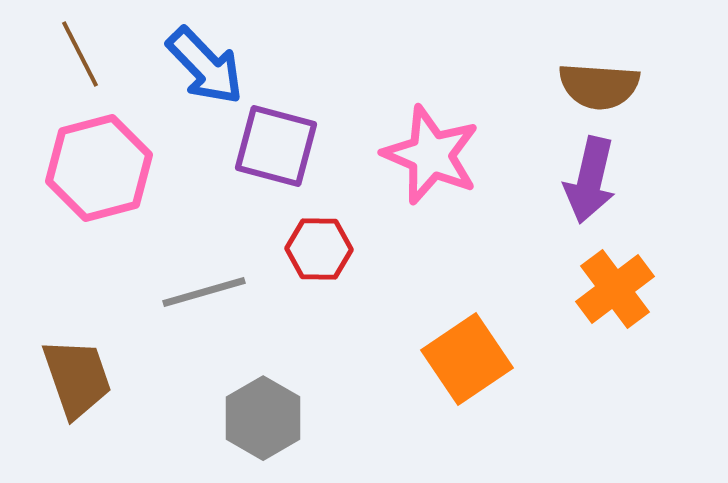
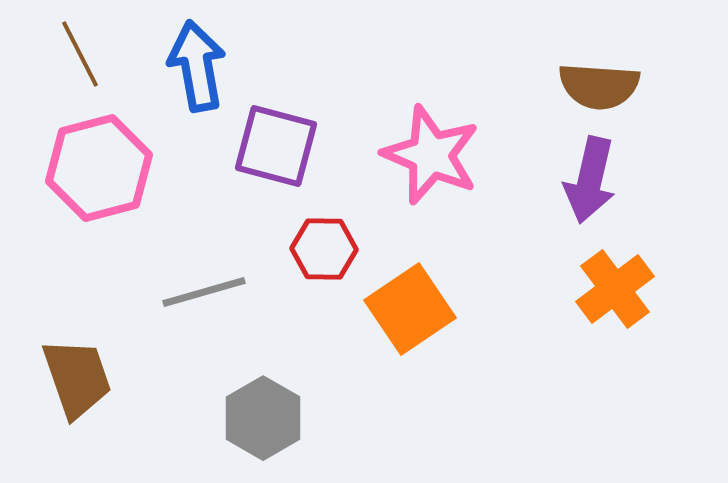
blue arrow: moved 8 px left; rotated 146 degrees counterclockwise
red hexagon: moved 5 px right
orange square: moved 57 px left, 50 px up
